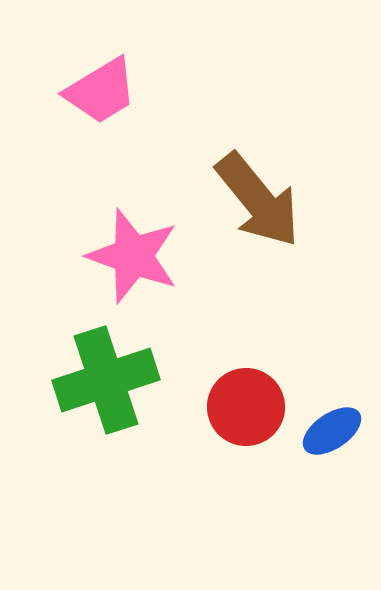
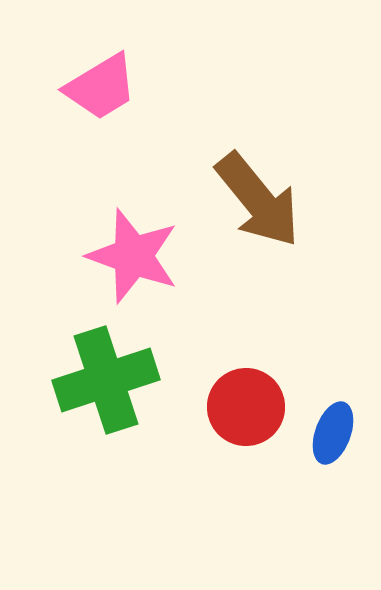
pink trapezoid: moved 4 px up
blue ellipse: moved 1 px right, 2 px down; rotated 36 degrees counterclockwise
